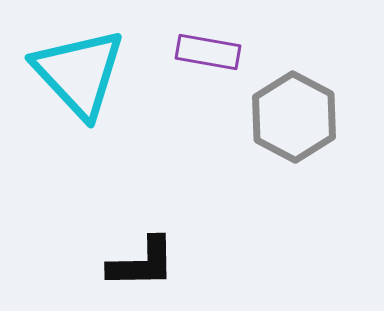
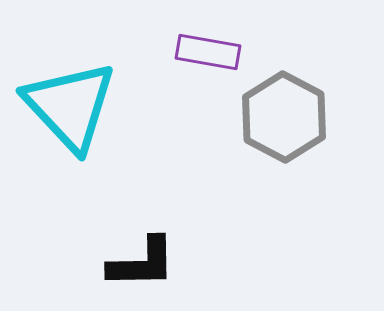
cyan triangle: moved 9 px left, 33 px down
gray hexagon: moved 10 px left
